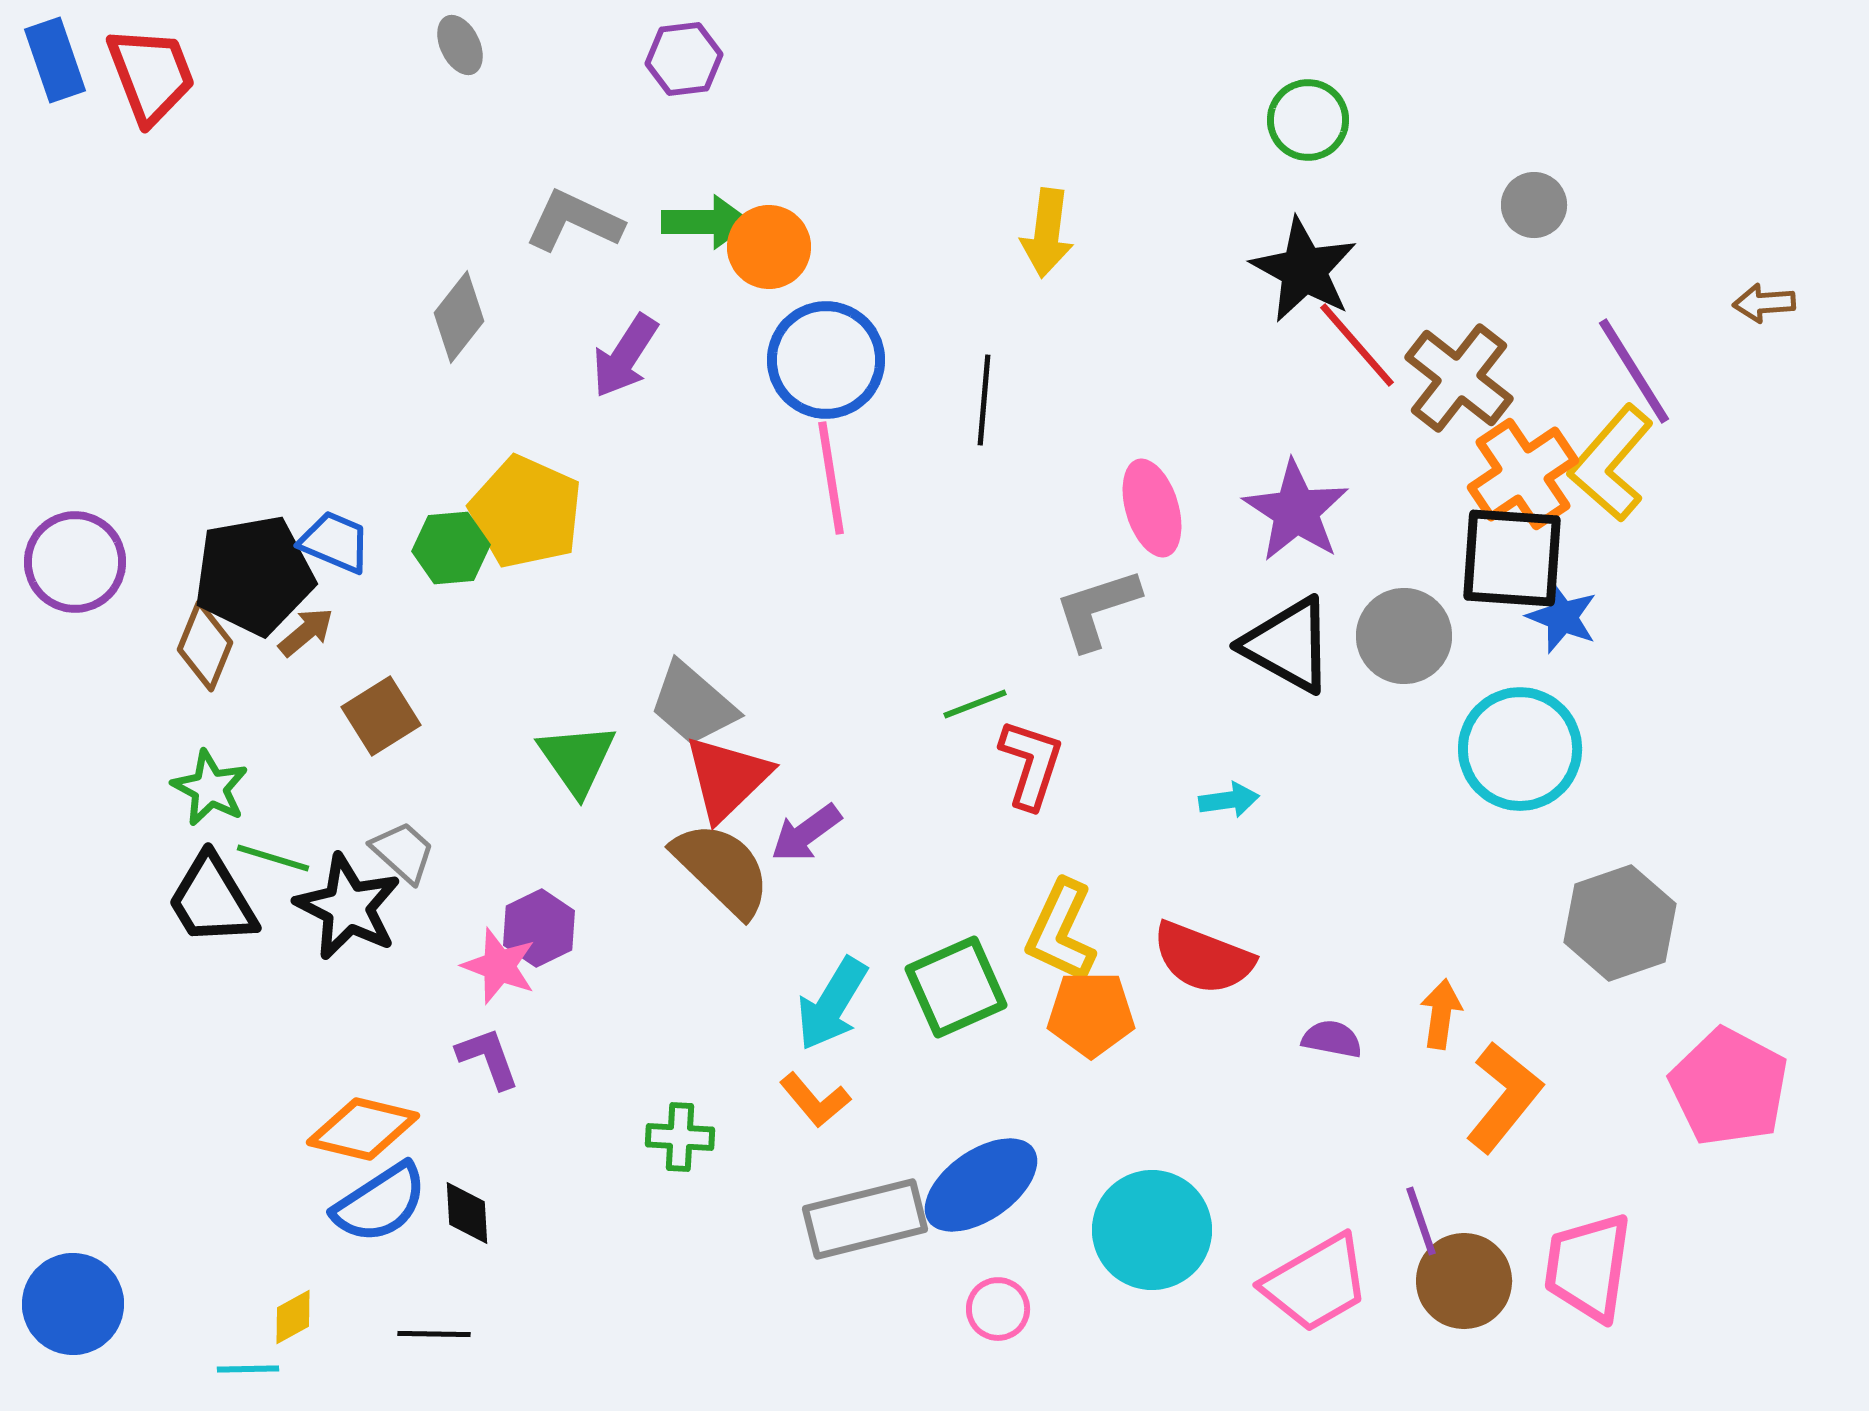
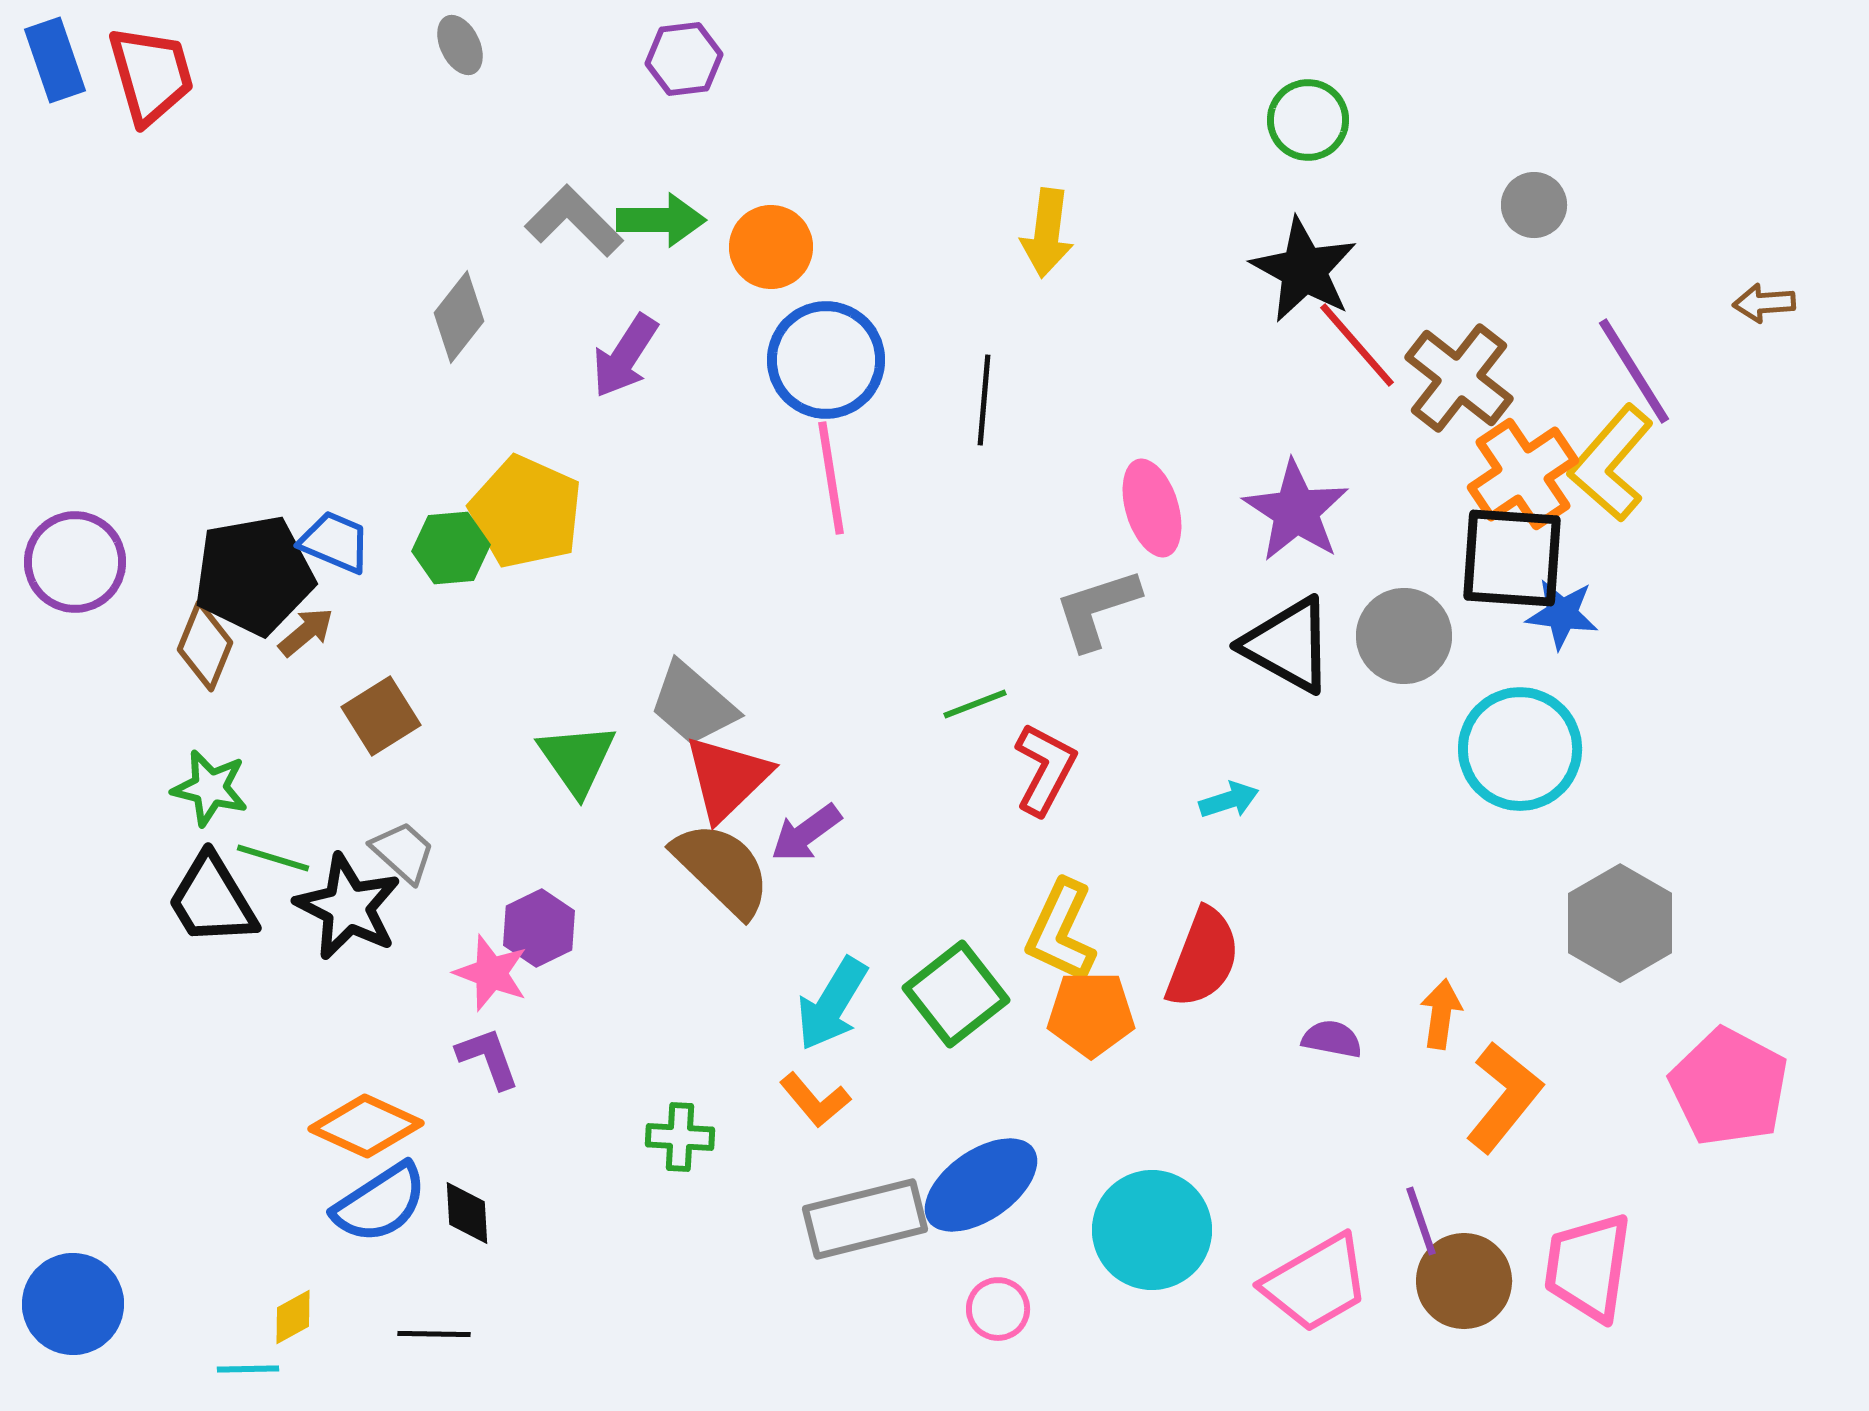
red trapezoid at (151, 75): rotated 5 degrees clockwise
gray L-shape at (574, 221): rotated 20 degrees clockwise
green arrow at (706, 222): moved 45 px left, 2 px up
orange circle at (769, 247): moved 2 px right
blue star at (1562, 617): moved 3 px up; rotated 14 degrees counterclockwise
red L-shape at (1031, 764): moved 14 px right, 5 px down; rotated 10 degrees clockwise
green star at (210, 788): rotated 14 degrees counterclockwise
cyan arrow at (1229, 800): rotated 10 degrees counterclockwise
gray hexagon at (1620, 923): rotated 11 degrees counterclockwise
red semicircle at (1203, 958): rotated 90 degrees counterclockwise
pink star at (499, 966): moved 8 px left, 7 px down
green square at (956, 987): moved 7 px down; rotated 14 degrees counterclockwise
orange diamond at (363, 1129): moved 3 px right, 3 px up; rotated 11 degrees clockwise
